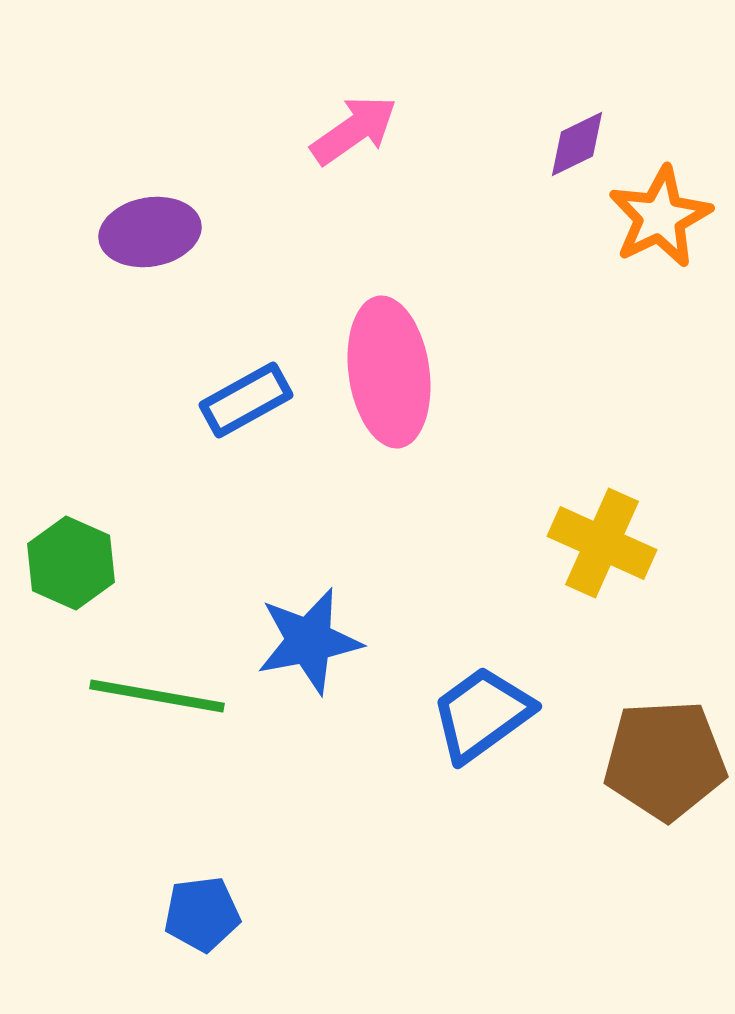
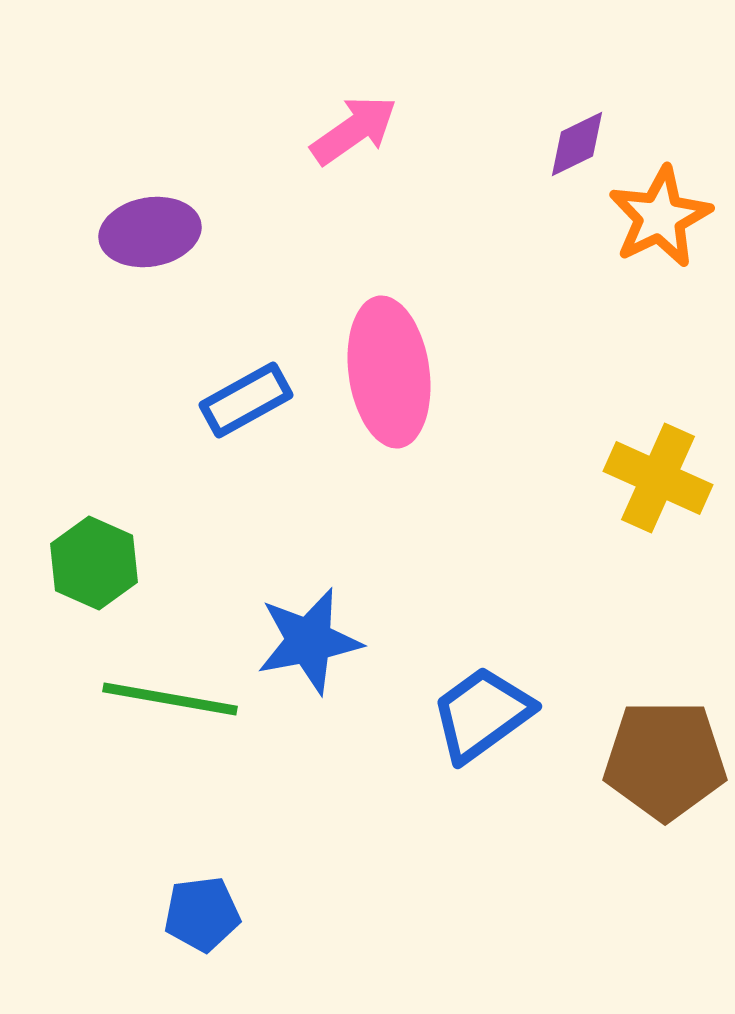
yellow cross: moved 56 px right, 65 px up
green hexagon: moved 23 px right
green line: moved 13 px right, 3 px down
brown pentagon: rotated 3 degrees clockwise
